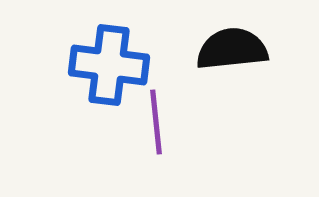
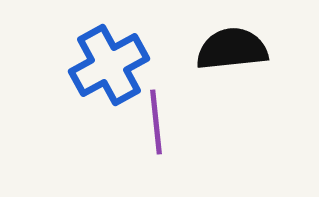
blue cross: rotated 36 degrees counterclockwise
